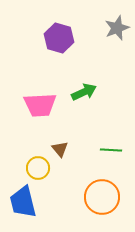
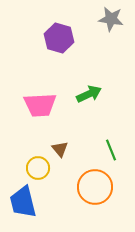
gray star: moved 6 px left, 9 px up; rotated 30 degrees clockwise
green arrow: moved 5 px right, 2 px down
green line: rotated 65 degrees clockwise
orange circle: moved 7 px left, 10 px up
